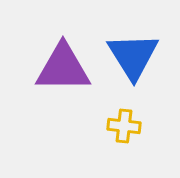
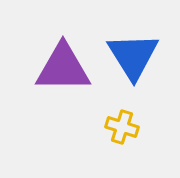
yellow cross: moved 2 px left, 1 px down; rotated 12 degrees clockwise
